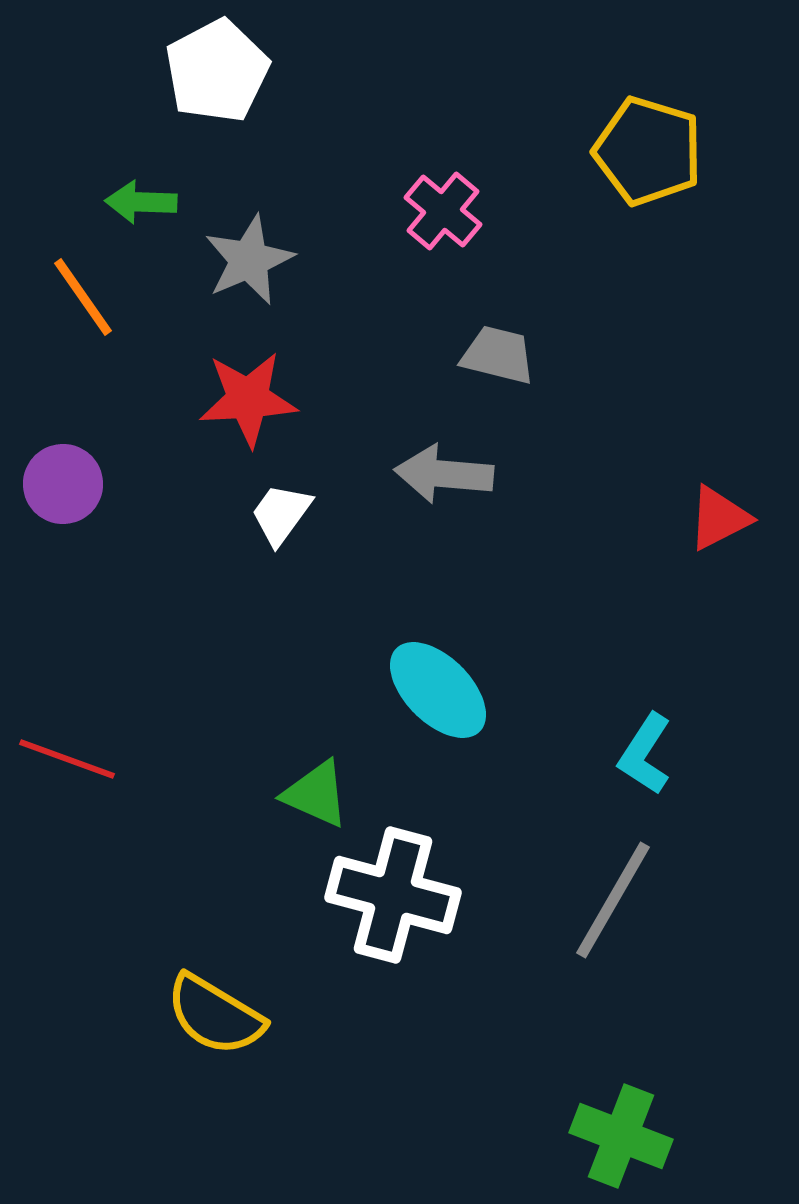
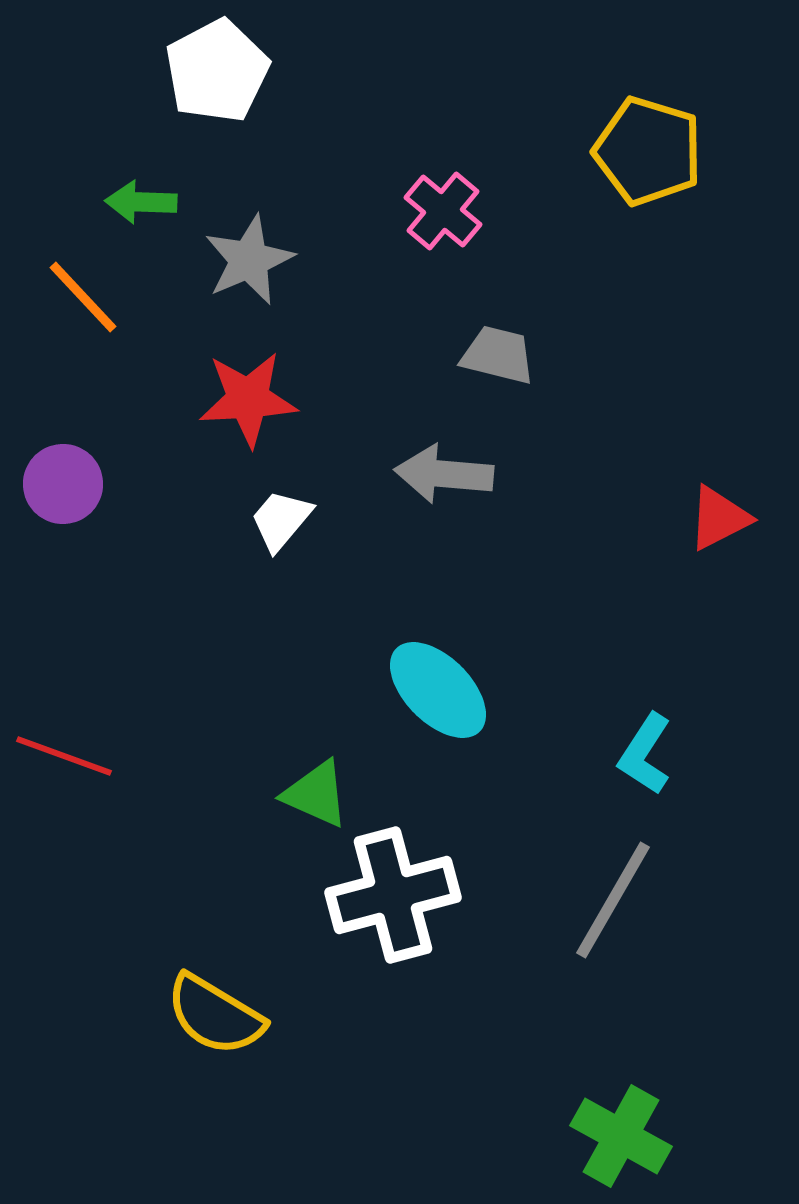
orange line: rotated 8 degrees counterclockwise
white trapezoid: moved 6 px down; rotated 4 degrees clockwise
red line: moved 3 px left, 3 px up
white cross: rotated 30 degrees counterclockwise
green cross: rotated 8 degrees clockwise
